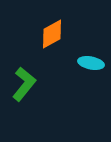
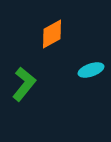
cyan ellipse: moved 7 px down; rotated 30 degrees counterclockwise
